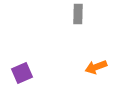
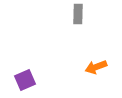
purple square: moved 3 px right, 7 px down
